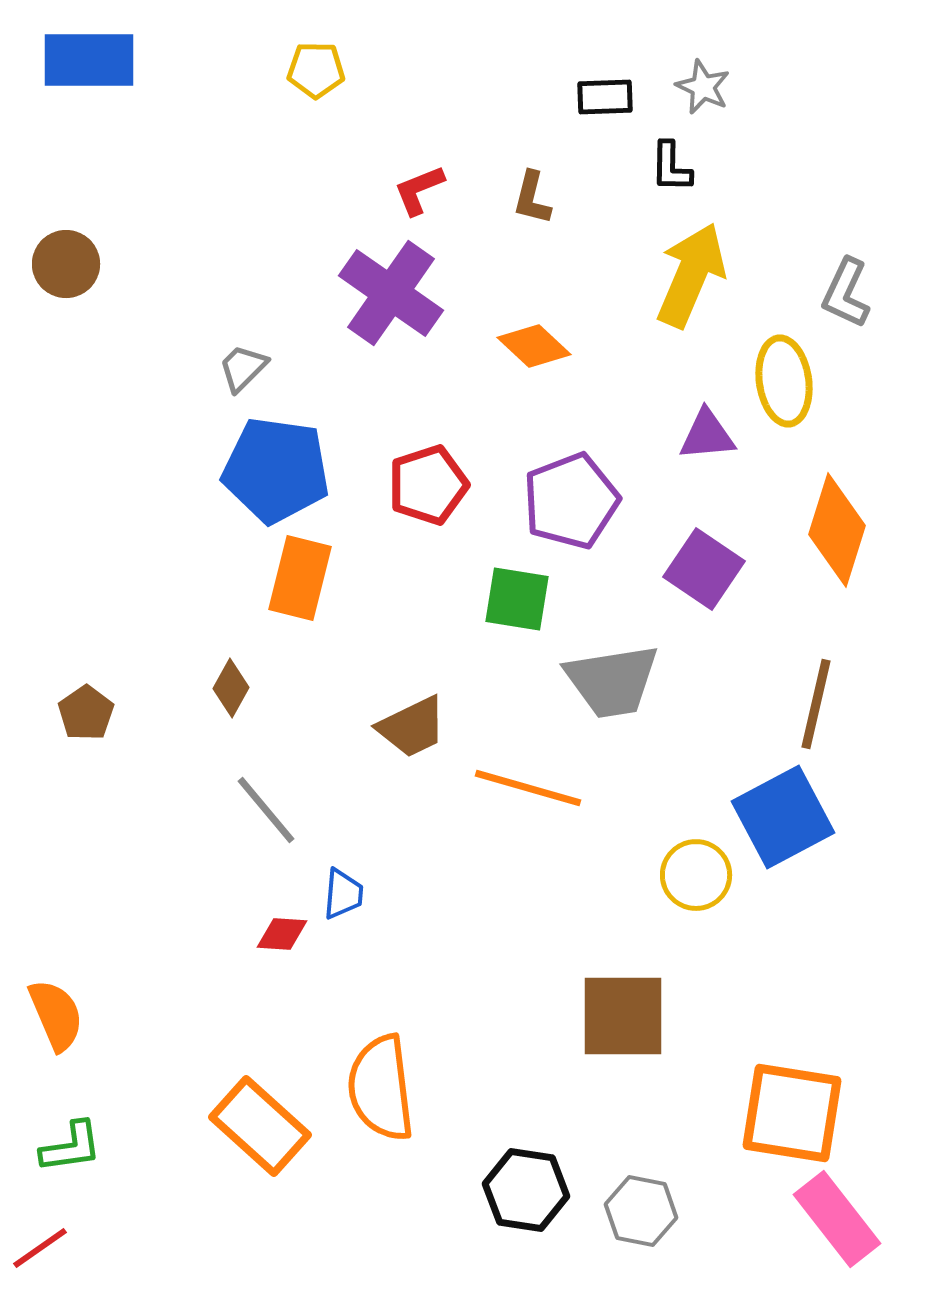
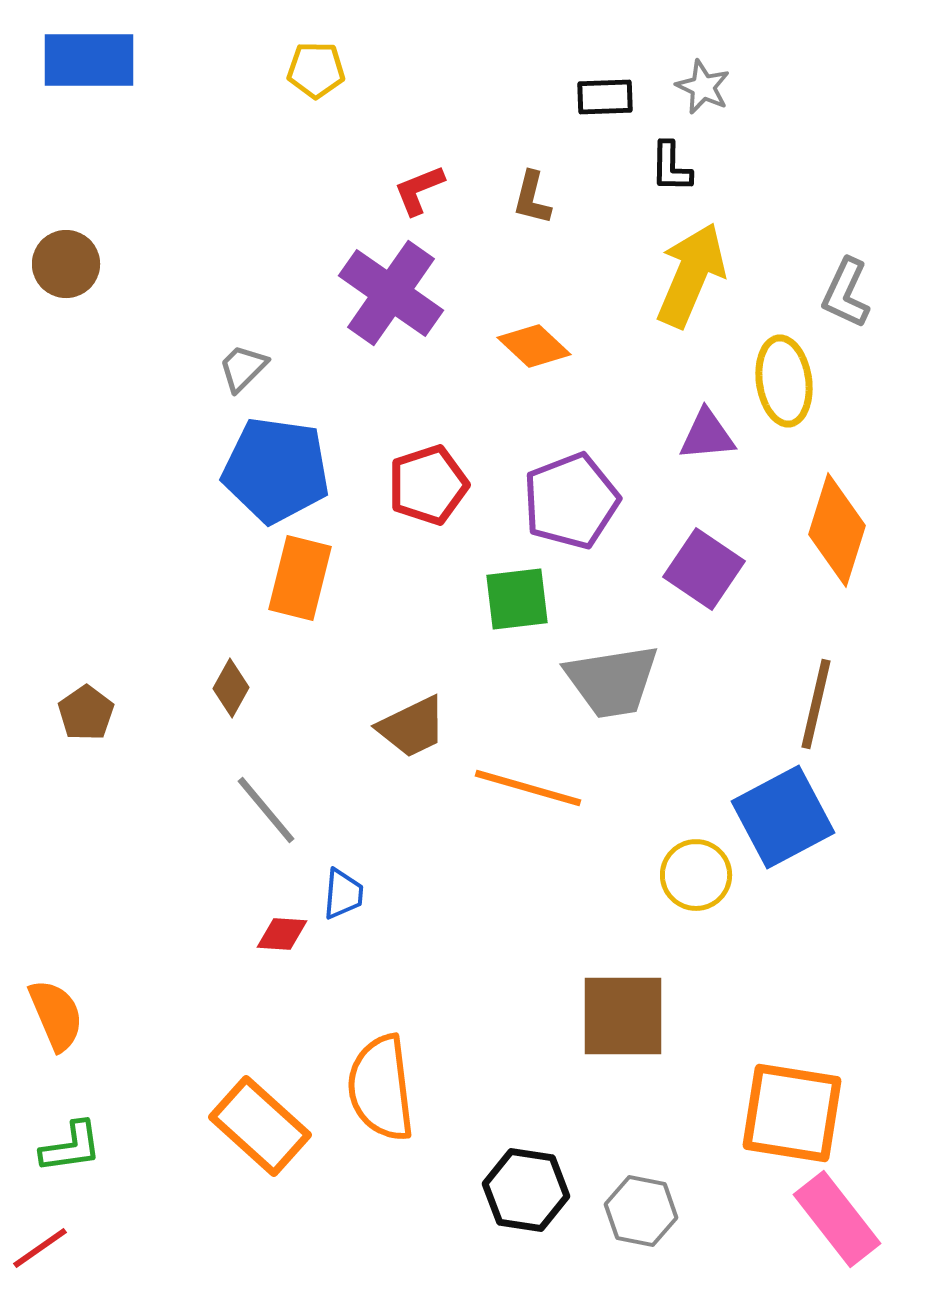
green square at (517, 599): rotated 16 degrees counterclockwise
